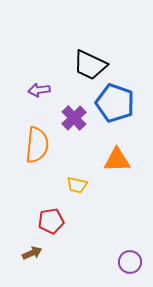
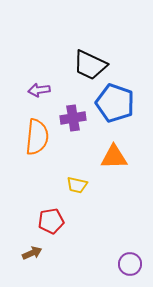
purple cross: moved 1 px left; rotated 35 degrees clockwise
orange semicircle: moved 8 px up
orange triangle: moved 3 px left, 3 px up
purple circle: moved 2 px down
